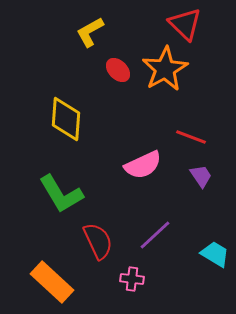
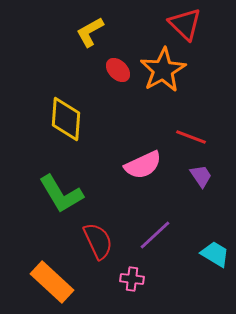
orange star: moved 2 px left, 1 px down
